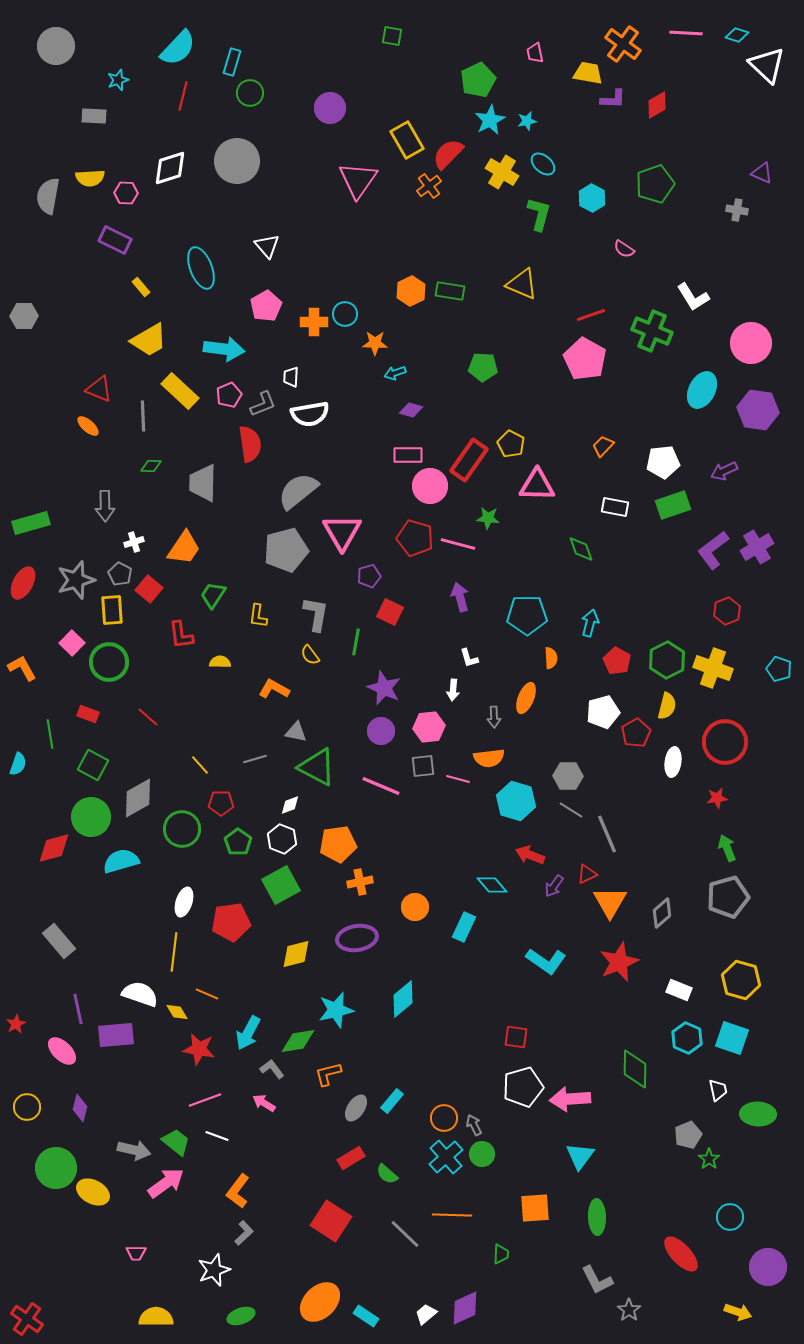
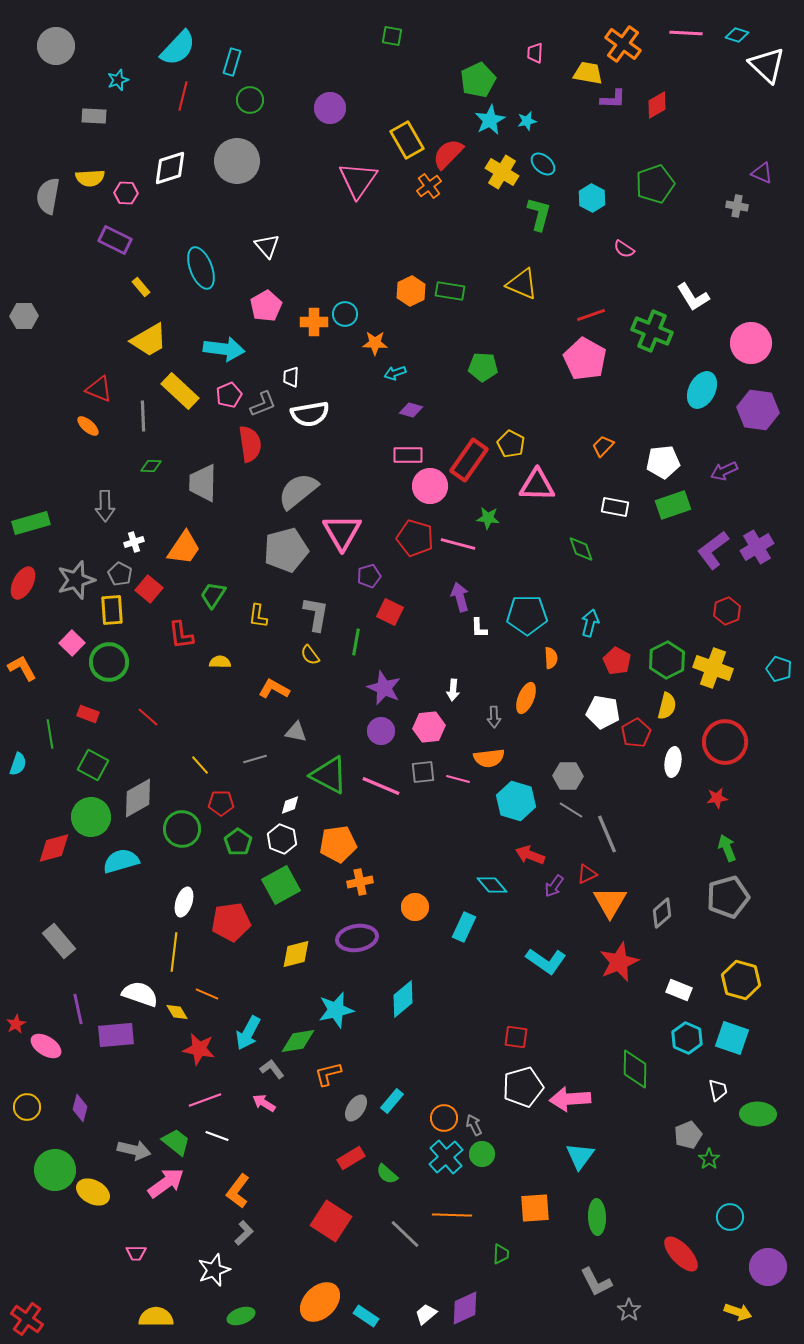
pink trapezoid at (535, 53): rotated 15 degrees clockwise
green circle at (250, 93): moved 7 px down
gray cross at (737, 210): moved 4 px up
white L-shape at (469, 658): moved 10 px right, 30 px up; rotated 15 degrees clockwise
white pentagon at (603, 712): rotated 24 degrees clockwise
gray square at (423, 766): moved 6 px down
green triangle at (317, 767): moved 12 px right, 8 px down
pink ellipse at (62, 1051): moved 16 px left, 5 px up; rotated 12 degrees counterclockwise
green circle at (56, 1168): moved 1 px left, 2 px down
gray L-shape at (597, 1280): moved 1 px left, 2 px down
